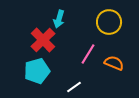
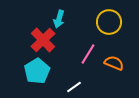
cyan pentagon: rotated 15 degrees counterclockwise
